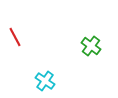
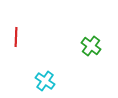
red line: moved 1 px right; rotated 30 degrees clockwise
